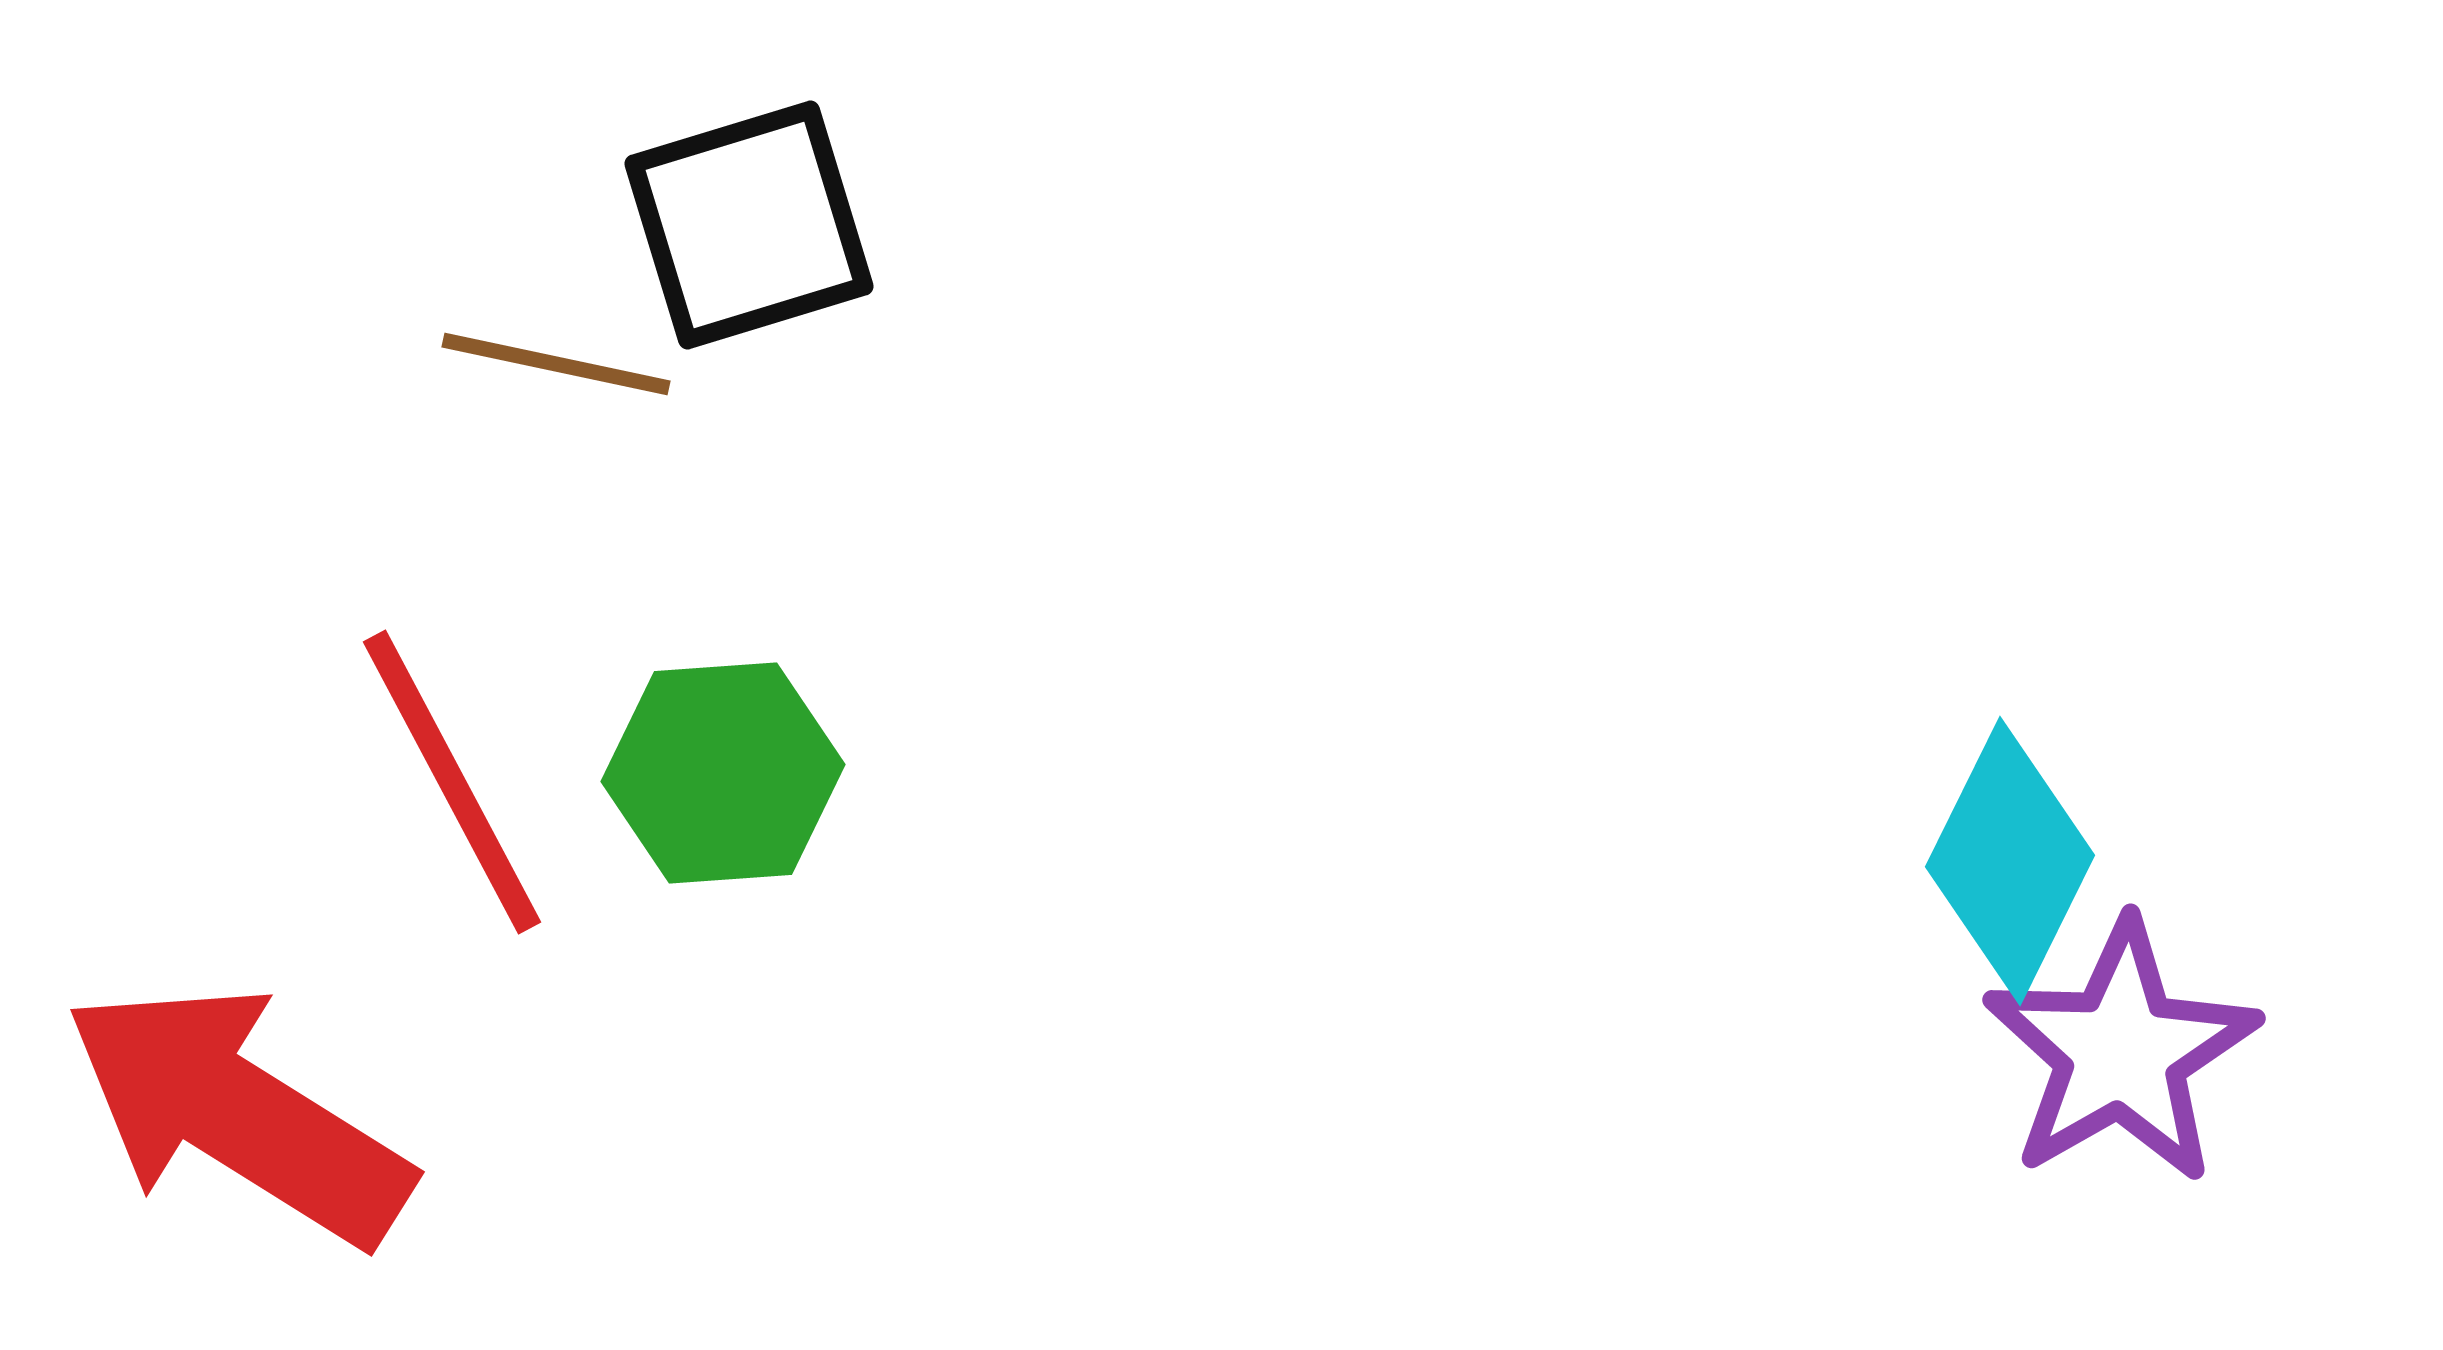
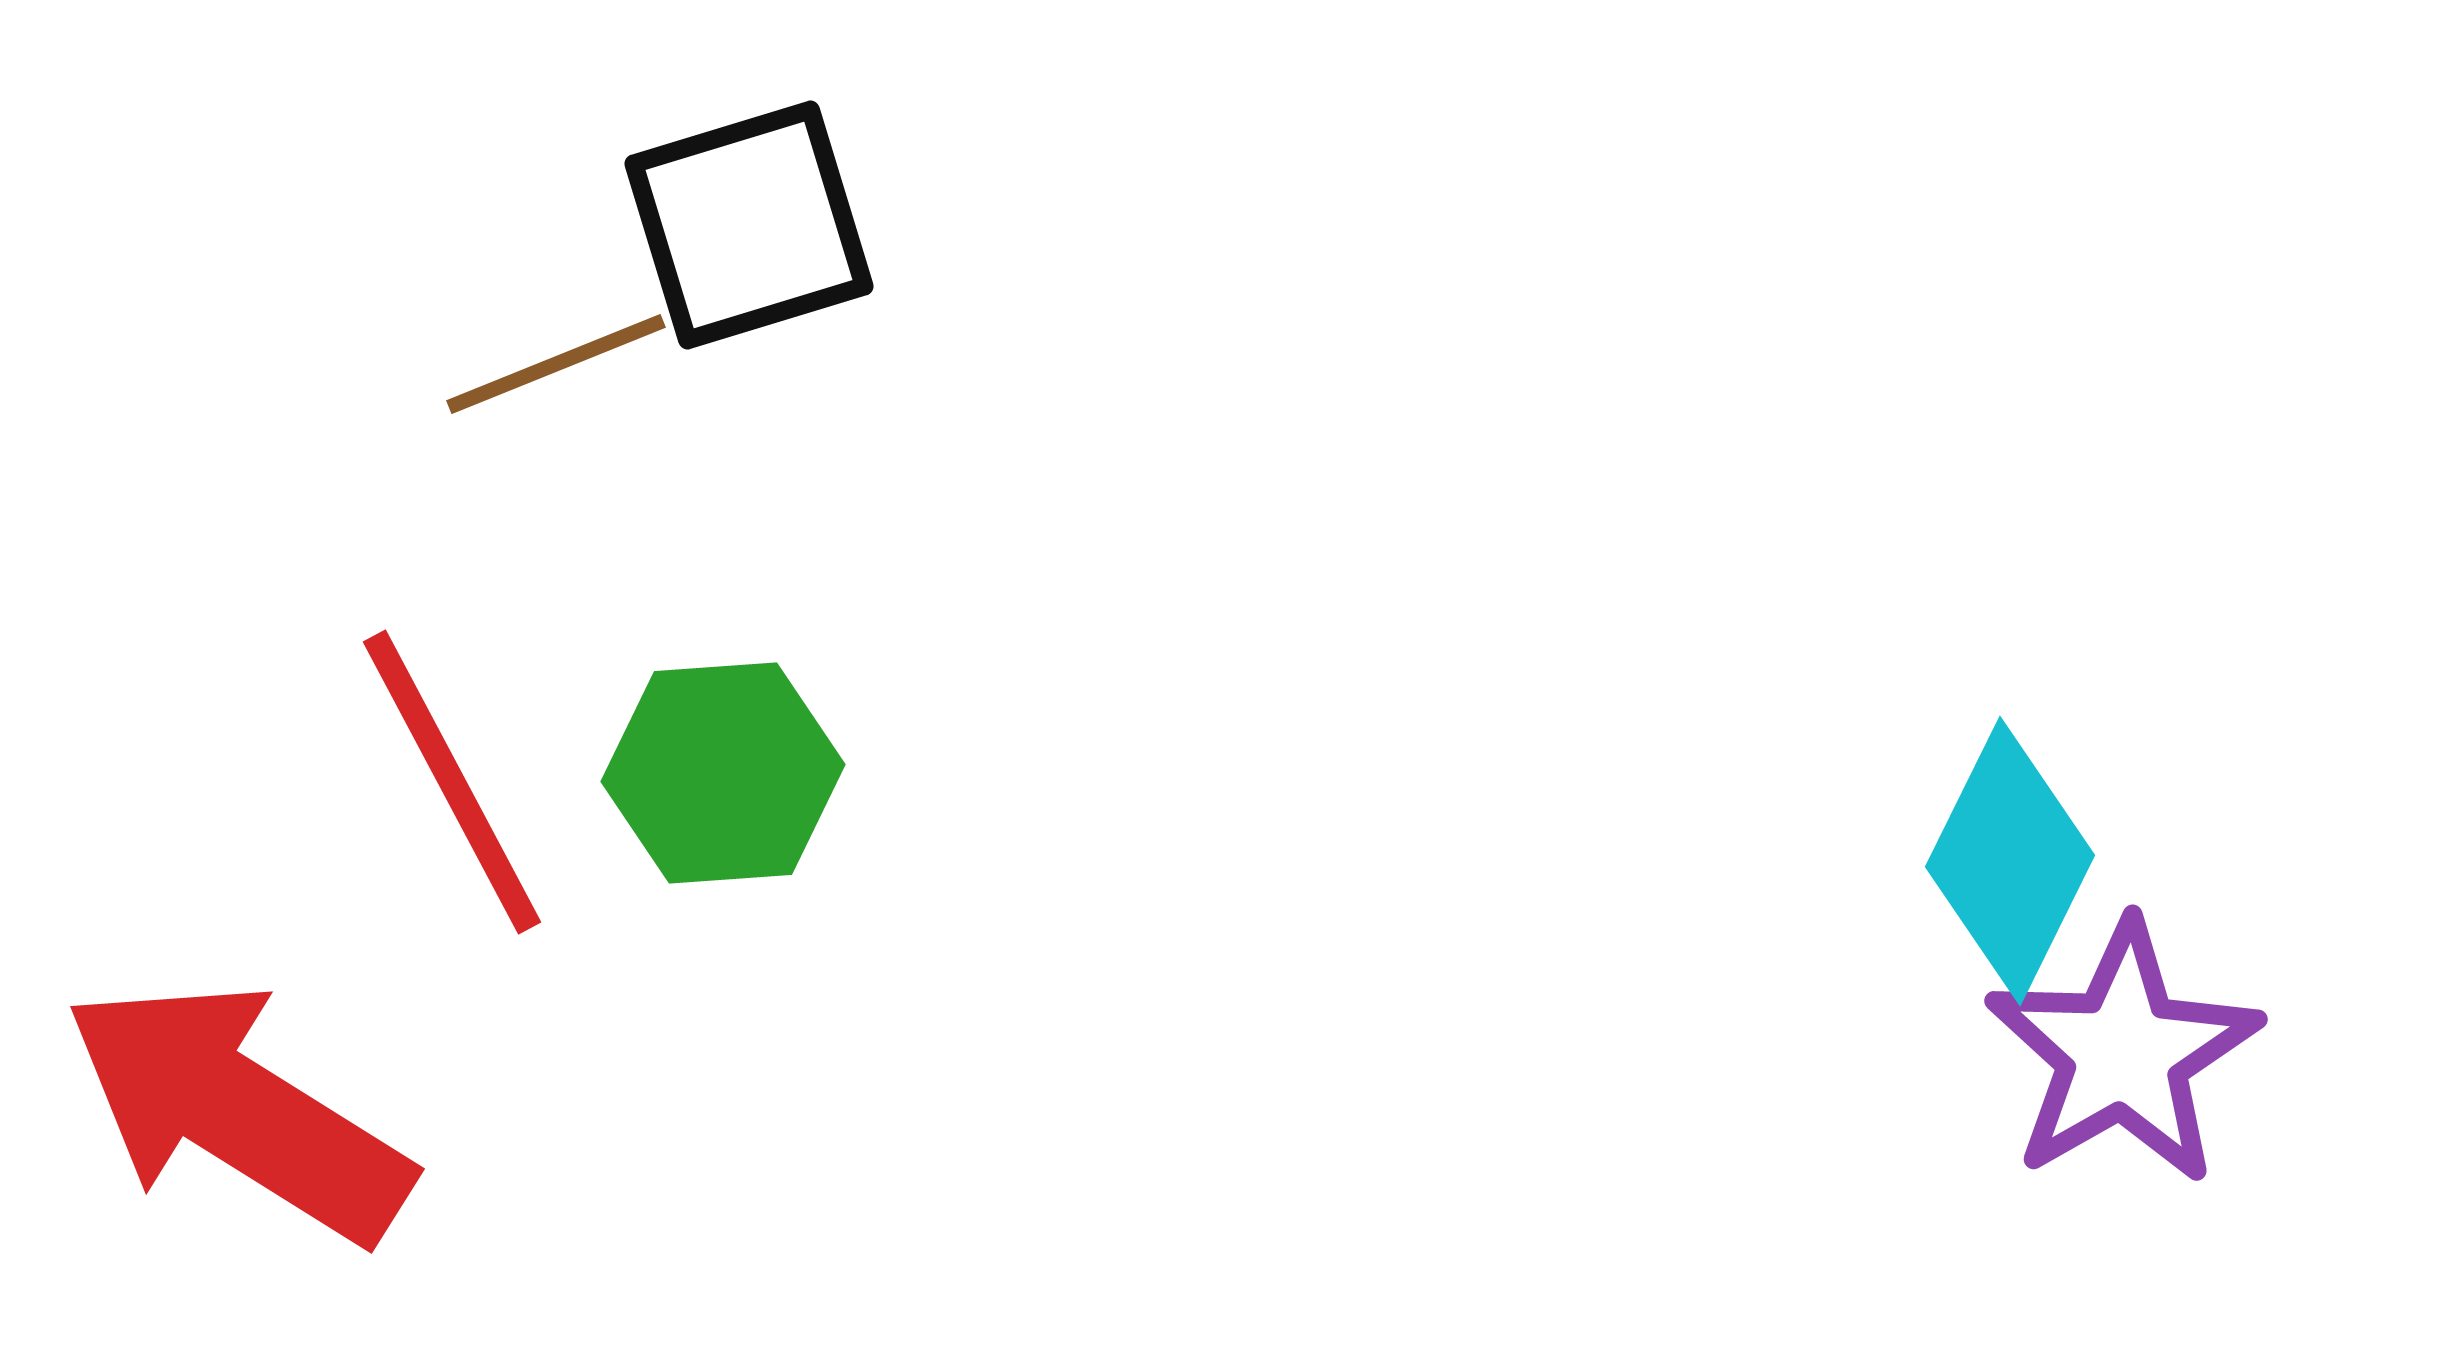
brown line: rotated 34 degrees counterclockwise
purple star: moved 2 px right, 1 px down
red arrow: moved 3 px up
